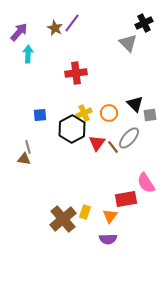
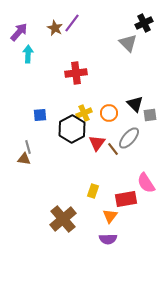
brown line: moved 2 px down
yellow rectangle: moved 8 px right, 21 px up
